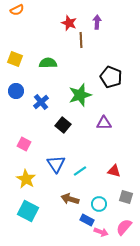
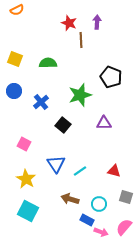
blue circle: moved 2 px left
